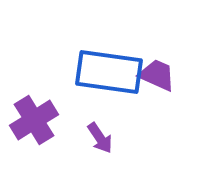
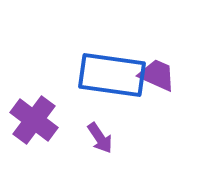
blue rectangle: moved 3 px right, 3 px down
purple cross: rotated 21 degrees counterclockwise
